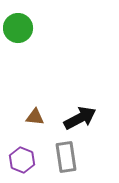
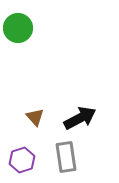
brown triangle: rotated 42 degrees clockwise
purple hexagon: rotated 20 degrees clockwise
